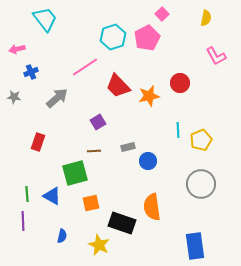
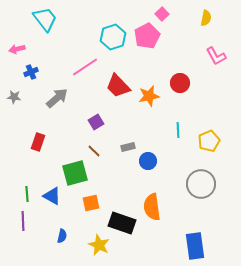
pink pentagon: moved 2 px up
purple square: moved 2 px left
yellow pentagon: moved 8 px right, 1 px down
brown line: rotated 48 degrees clockwise
